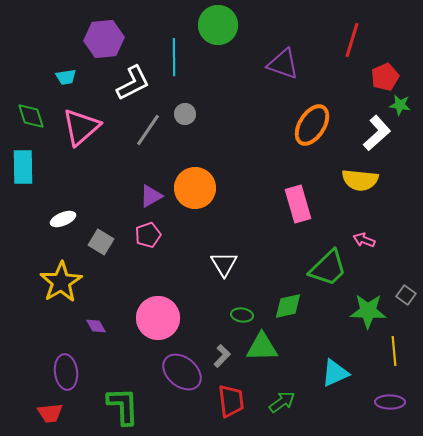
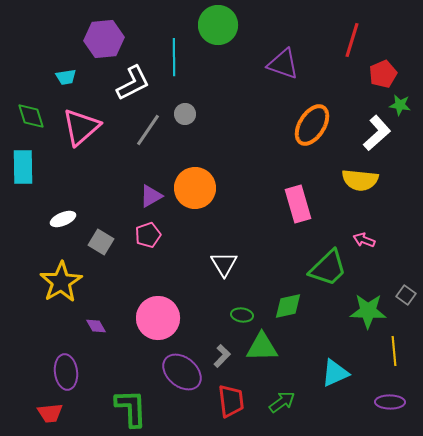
red pentagon at (385, 77): moved 2 px left, 3 px up
green L-shape at (123, 406): moved 8 px right, 2 px down
